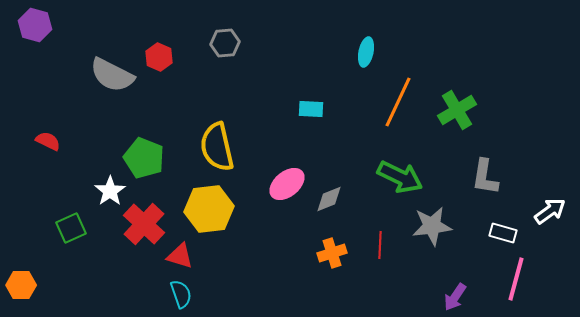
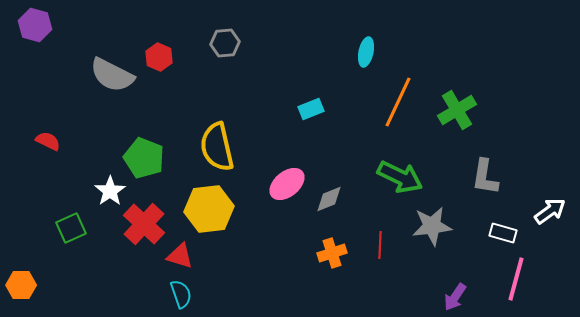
cyan rectangle: rotated 25 degrees counterclockwise
